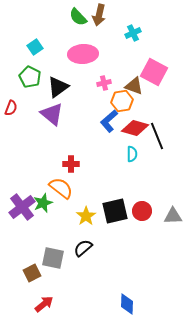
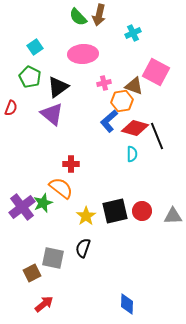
pink square: moved 2 px right
black semicircle: rotated 30 degrees counterclockwise
